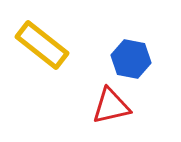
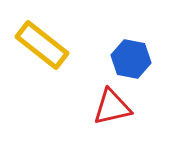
red triangle: moved 1 px right, 1 px down
